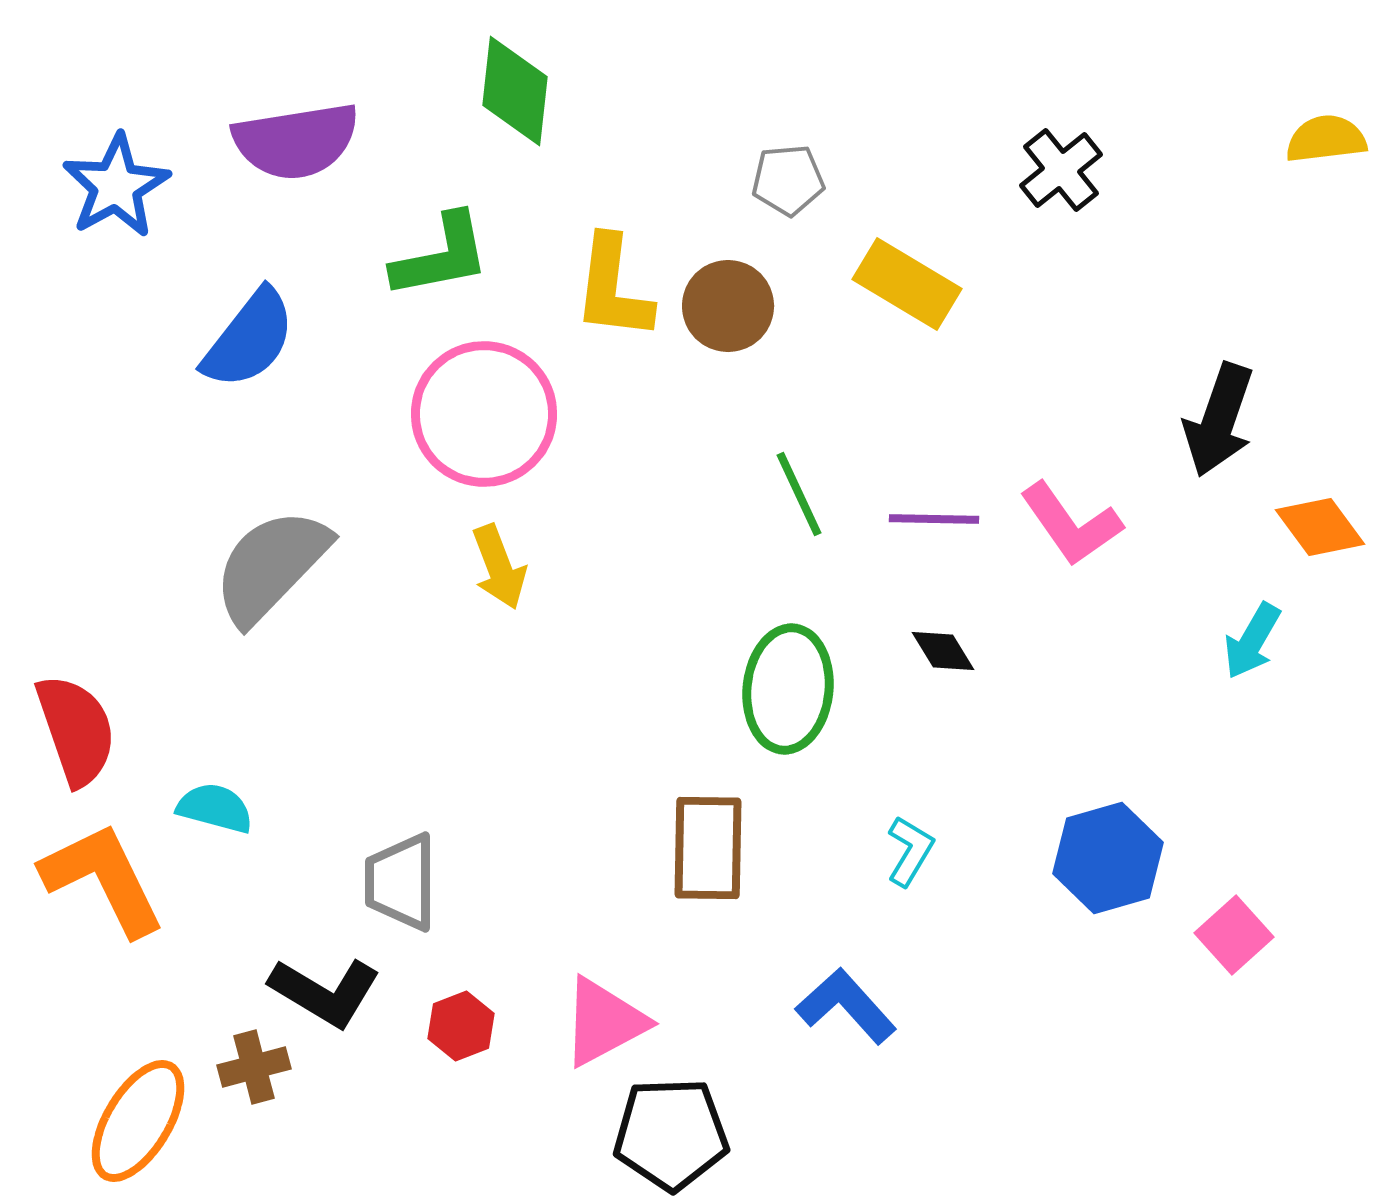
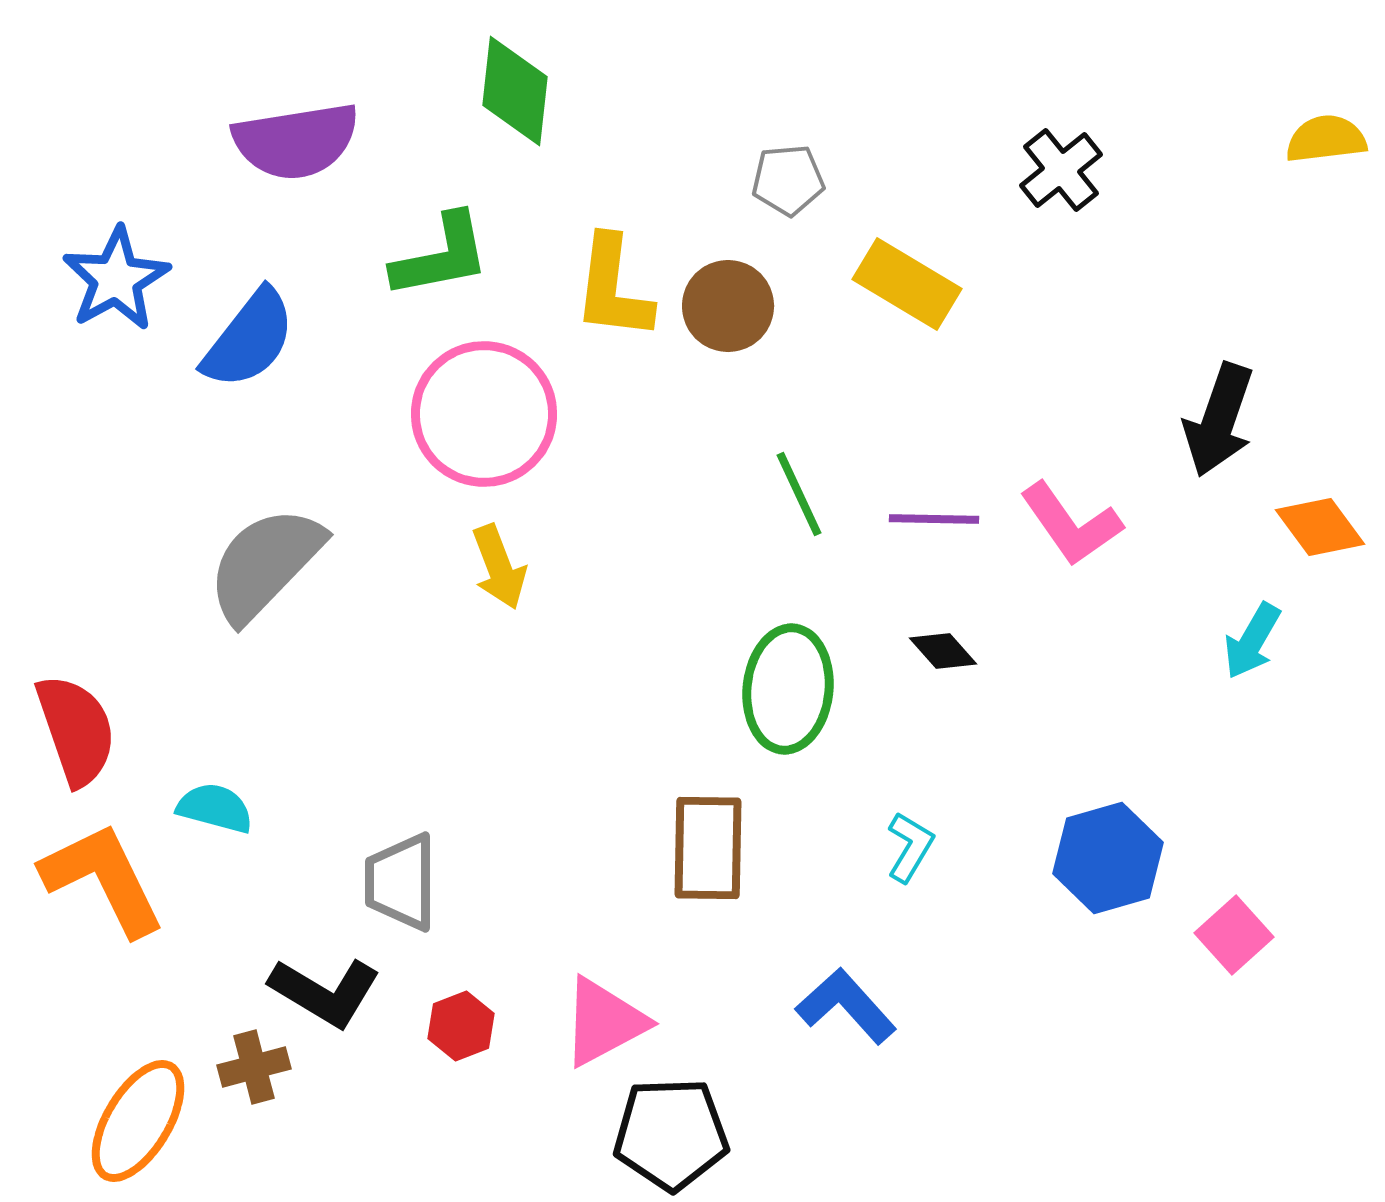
blue star: moved 93 px down
gray semicircle: moved 6 px left, 2 px up
black diamond: rotated 10 degrees counterclockwise
cyan L-shape: moved 4 px up
